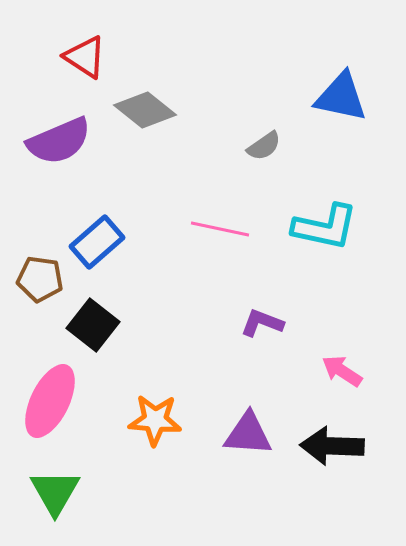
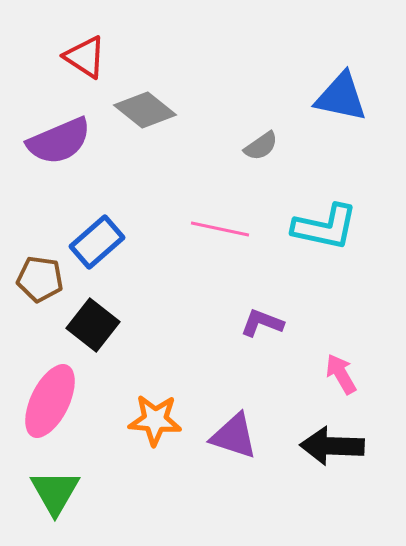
gray semicircle: moved 3 px left
pink arrow: moved 1 px left, 3 px down; rotated 27 degrees clockwise
purple triangle: moved 14 px left, 2 px down; rotated 14 degrees clockwise
